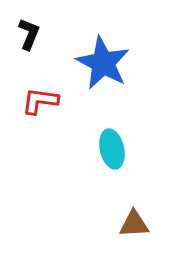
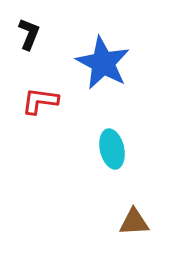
brown triangle: moved 2 px up
